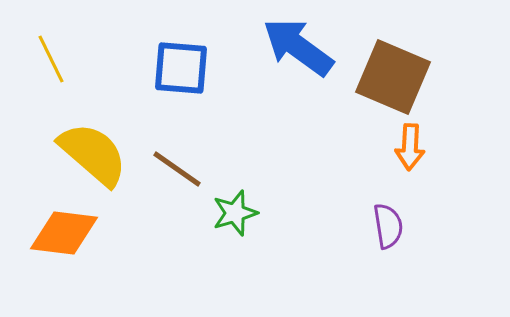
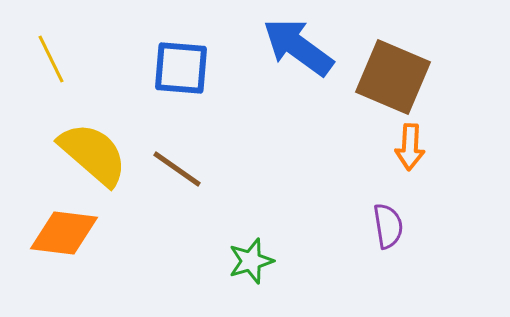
green star: moved 16 px right, 48 px down
